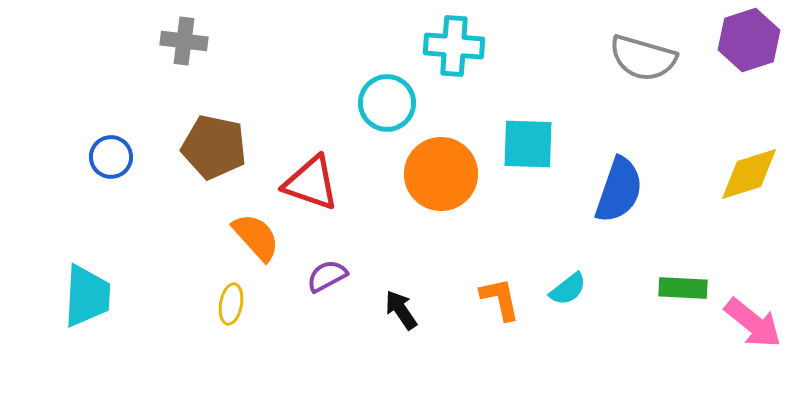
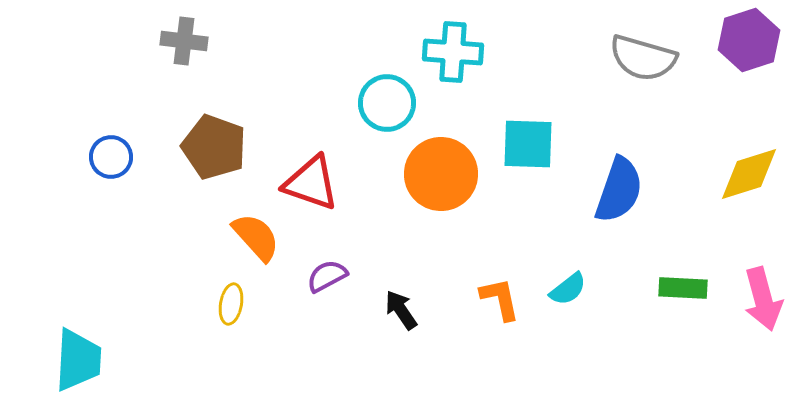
cyan cross: moved 1 px left, 6 px down
brown pentagon: rotated 8 degrees clockwise
cyan trapezoid: moved 9 px left, 64 px down
pink arrow: moved 10 px right, 24 px up; rotated 36 degrees clockwise
